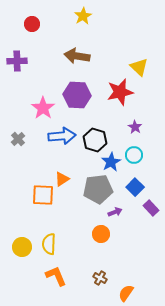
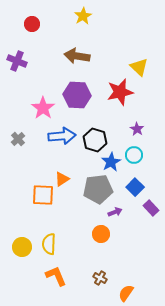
purple cross: rotated 24 degrees clockwise
purple star: moved 2 px right, 2 px down
